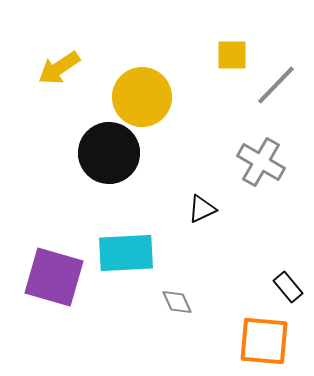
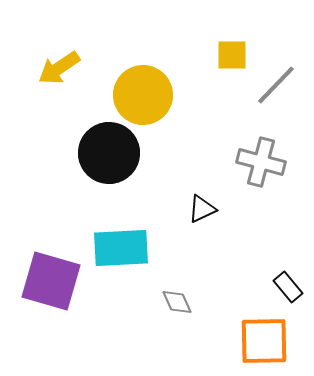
yellow circle: moved 1 px right, 2 px up
gray cross: rotated 15 degrees counterclockwise
cyan rectangle: moved 5 px left, 5 px up
purple square: moved 3 px left, 4 px down
orange square: rotated 6 degrees counterclockwise
